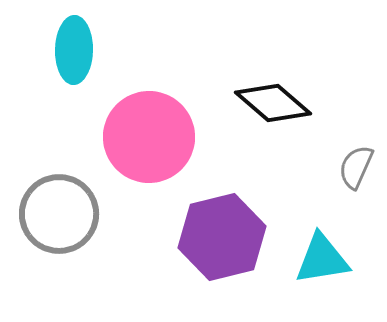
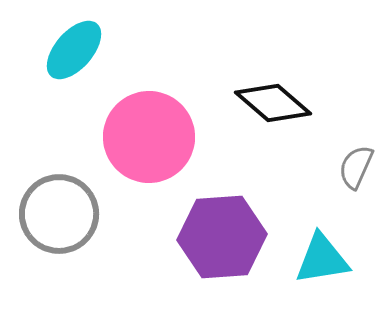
cyan ellipse: rotated 40 degrees clockwise
purple hexagon: rotated 10 degrees clockwise
